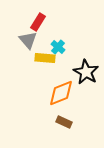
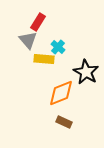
yellow rectangle: moved 1 px left, 1 px down
